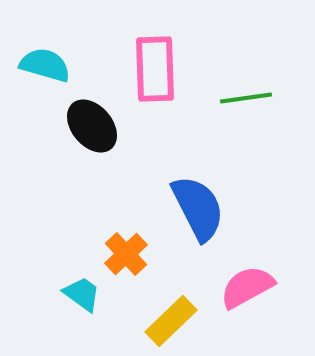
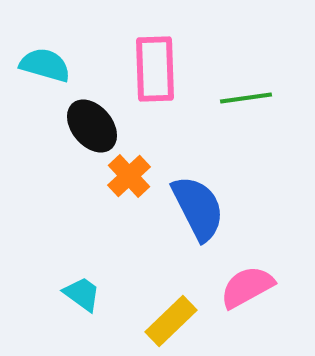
orange cross: moved 3 px right, 78 px up
